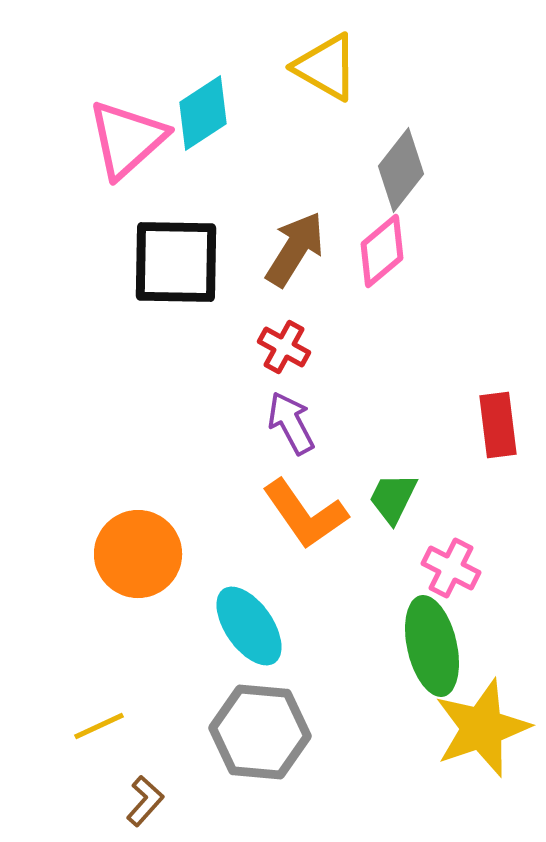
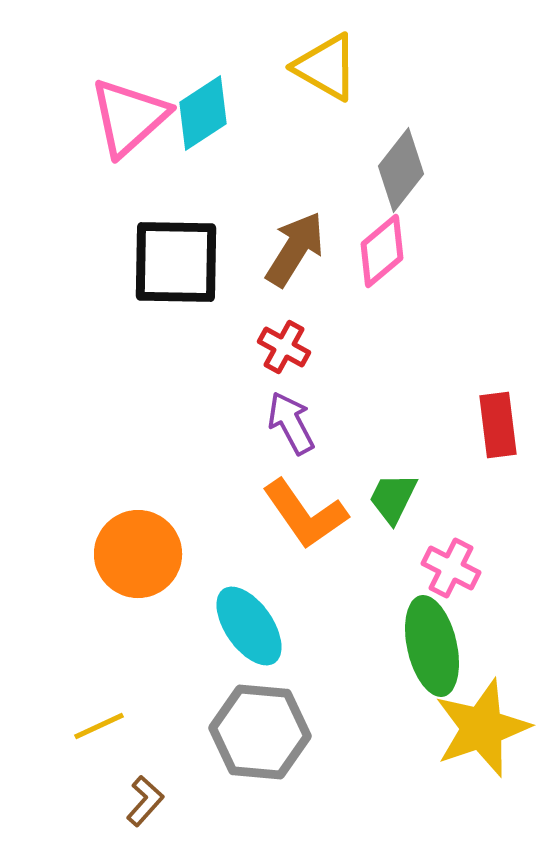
pink triangle: moved 2 px right, 22 px up
